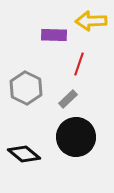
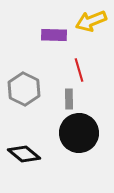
yellow arrow: rotated 20 degrees counterclockwise
red line: moved 6 px down; rotated 35 degrees counterclockwise
gray hexagon: moved 2 px left, 1 px down
gray rectangle: moved 1 px right; rotated 48 degrees counterclockwise
black circle: moved 3 px right, 4 px up
